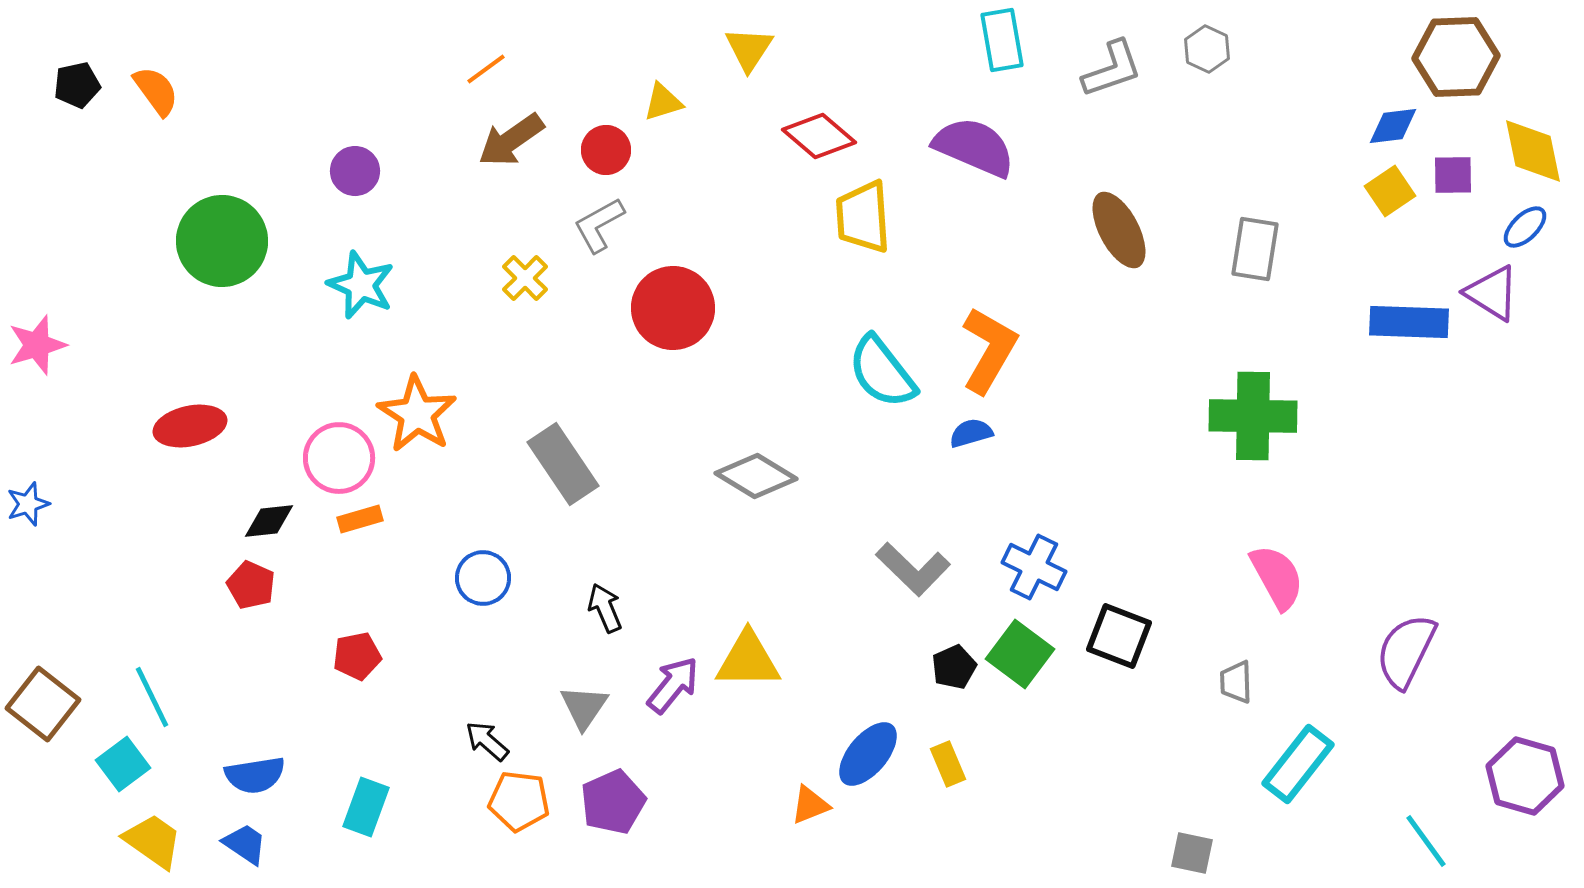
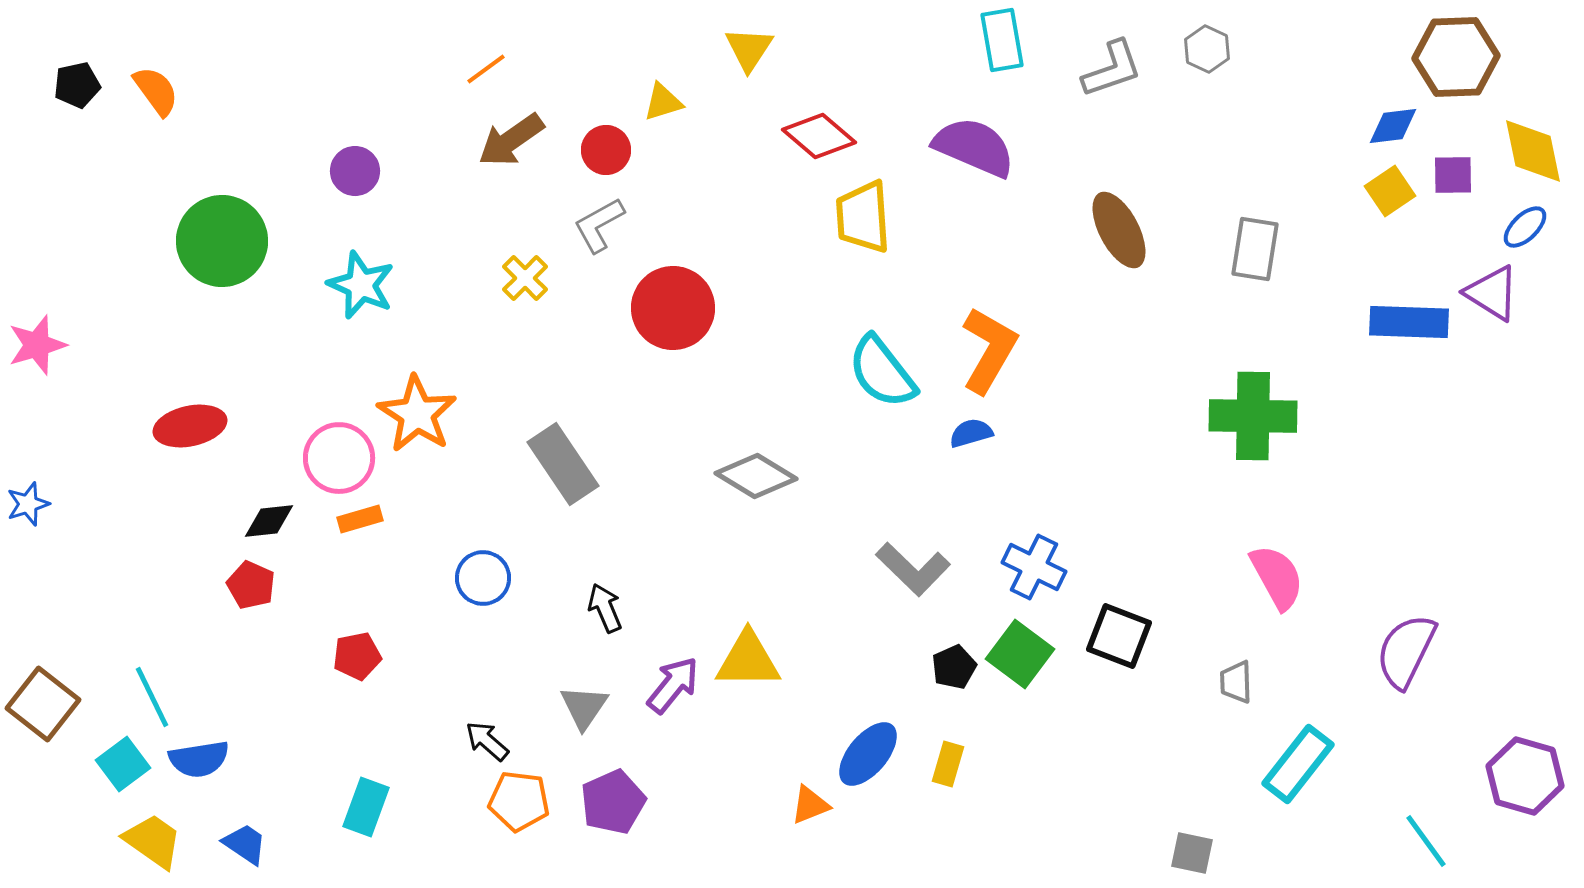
yellow rectangle at (948, 764): rotated 39 degrees clockwise
blue semicircle at (255, 775): moved 56 px left, 16 px up
